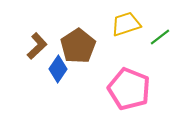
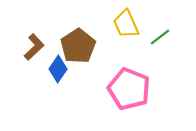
yellow trapezoid: rotated 96 degrees counterclockwise
brown L-shape: moved 3 px left, 1 px down
